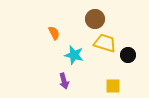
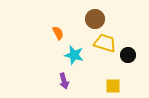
orange semicircle: moved 4 px right
